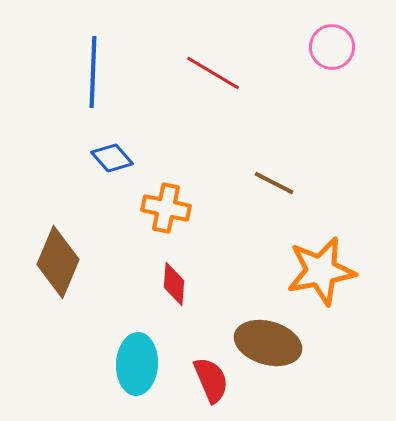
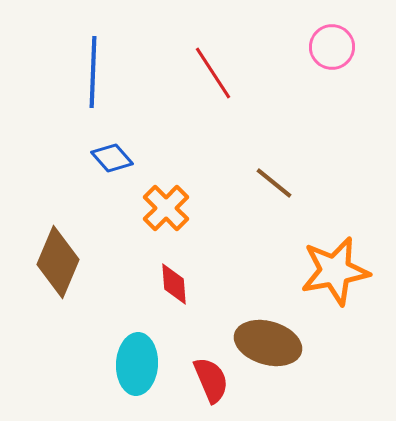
red line: rotated 26 degrees clockwise
brown line: rotated 12 degrees clockwise
orange cross: rotated 33 degrees clockwise
orange star: moved 14 px right
red diamond: rotated 9 degrees counterclockwise
